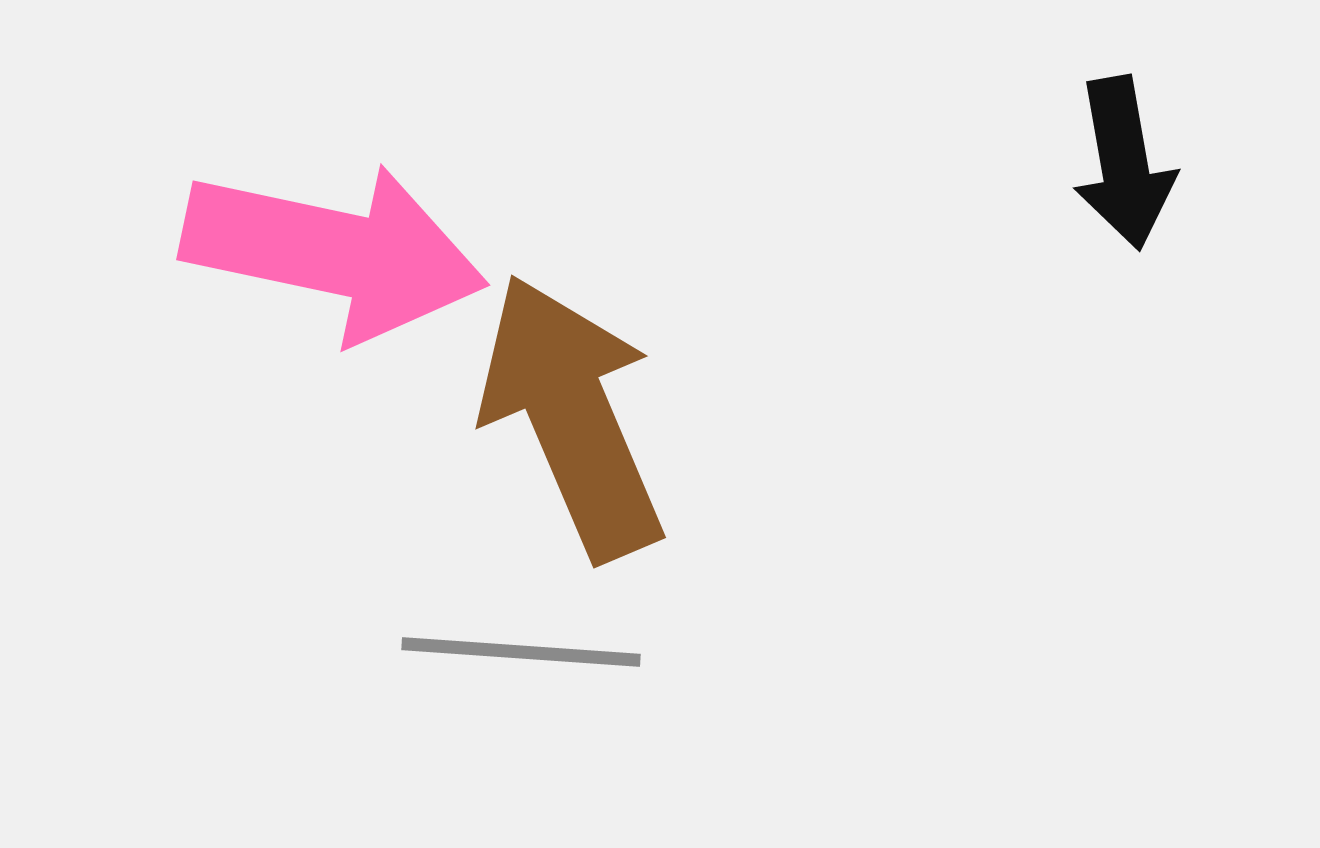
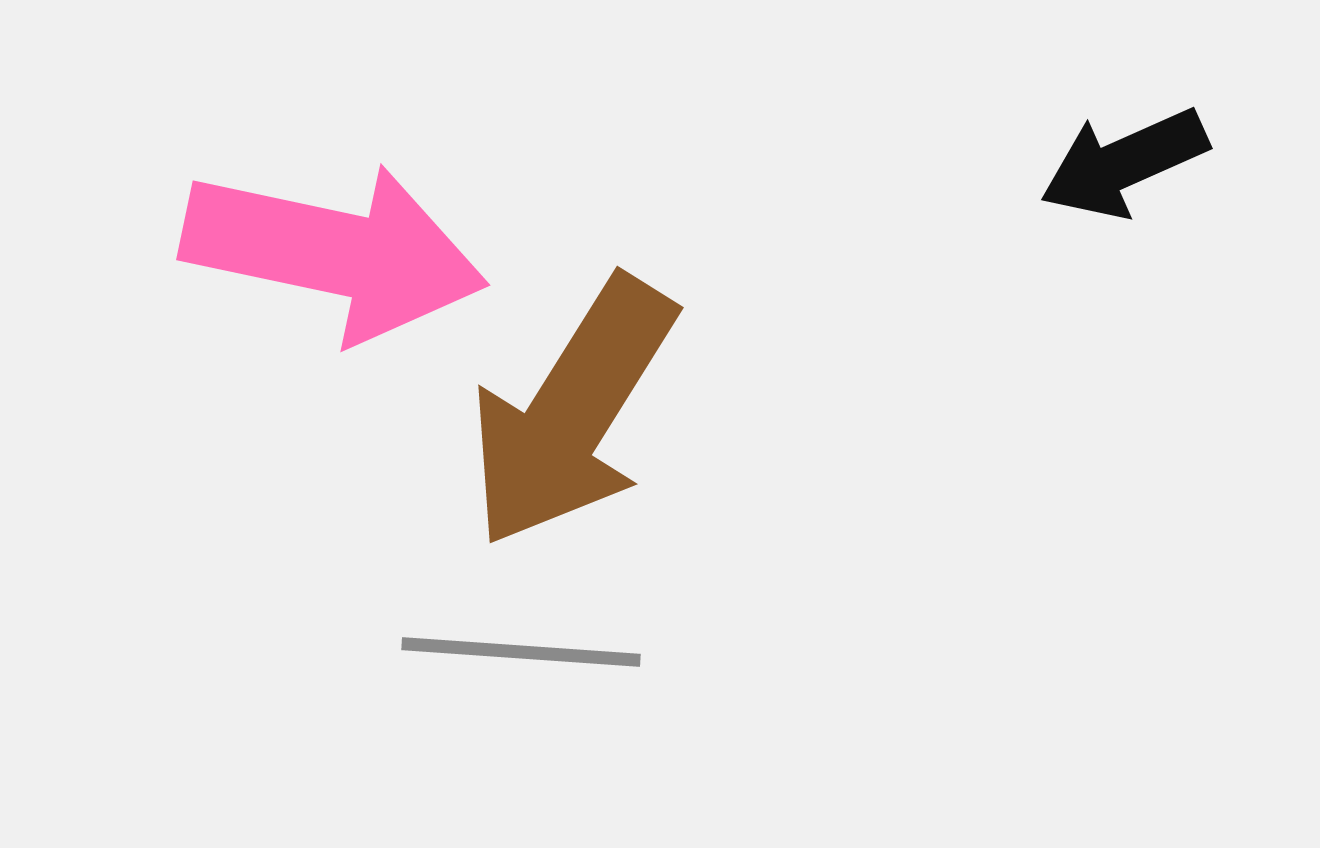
black arrow: rotated 76 degrees clockwise
brown arrow: moved 5 px up; rotated 125 degrees counterclockwise
